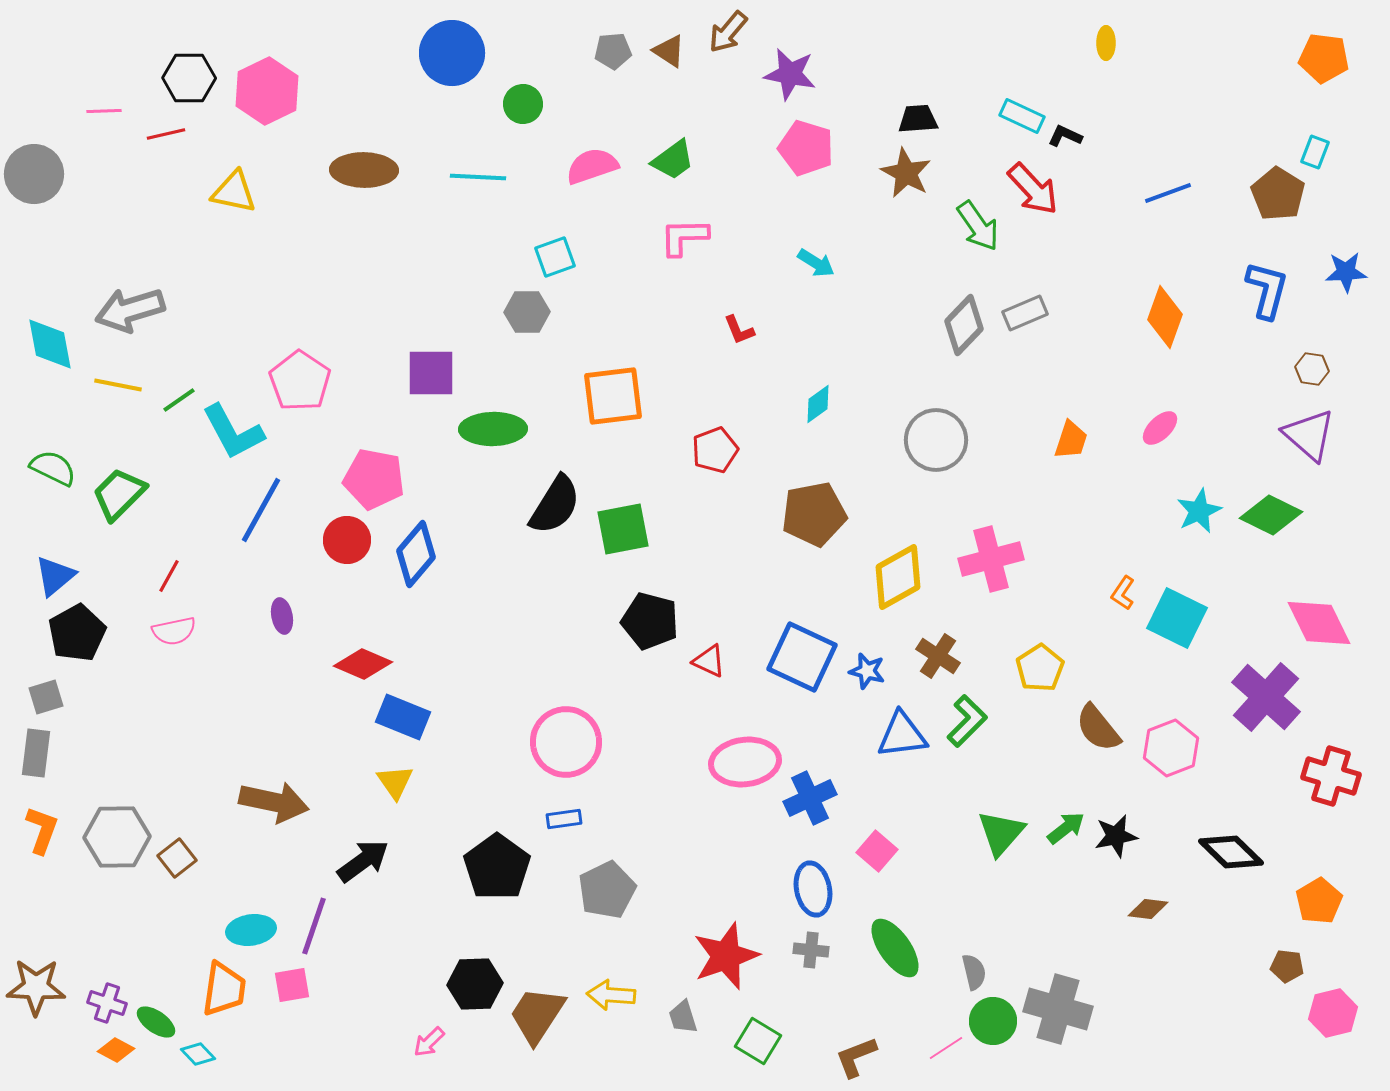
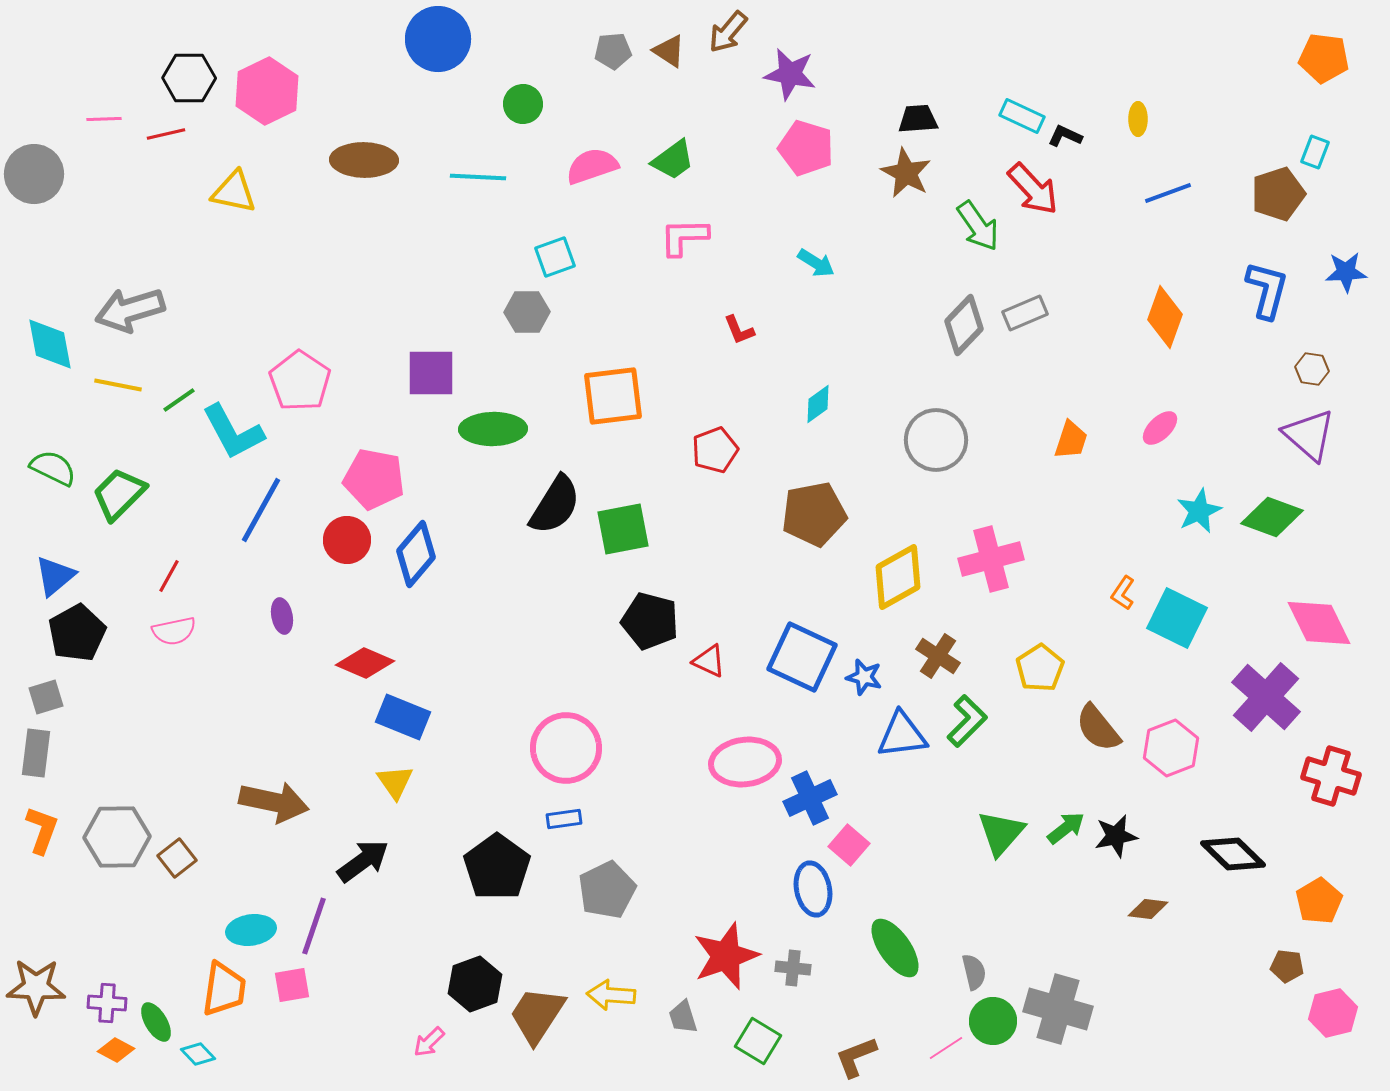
yellow ellipse at (1106, 43): moved 32 px right, 76 px down
blue circle at (452, 53): moved 14 px left, 14 px up
pink line at (104, 111): moved 8 px down
brown ellipse at (364, 170): moved 10 px up
brown pentagon at (1278, 194): rotated 22 degrees clockwise
green diamond at (1271, 515): moved 1 px right, 2 px down; rotated 6 degrees counterclockwise
red diamond at (363, 664): moved 2 px right, 1 px up
blue star at (867, 671): moved 3 px left, 6 px down
pink circle at (566, 742): moved 6 px down
pink square at (877, 851): moved 28 px left, 6 px up
black diamond at (1231, 852): moved 2 px right, 2 px down
gray cross at (811, 950): moved 18 px left, 18 px down
black hexagon at (475, 984): rotated 18 degrees counterclockwise
purple cross at (107, 1003): rotated 15 degrees counterclockwise
green ellipse at (156, 1022): rotated 24 degrees clockwise
